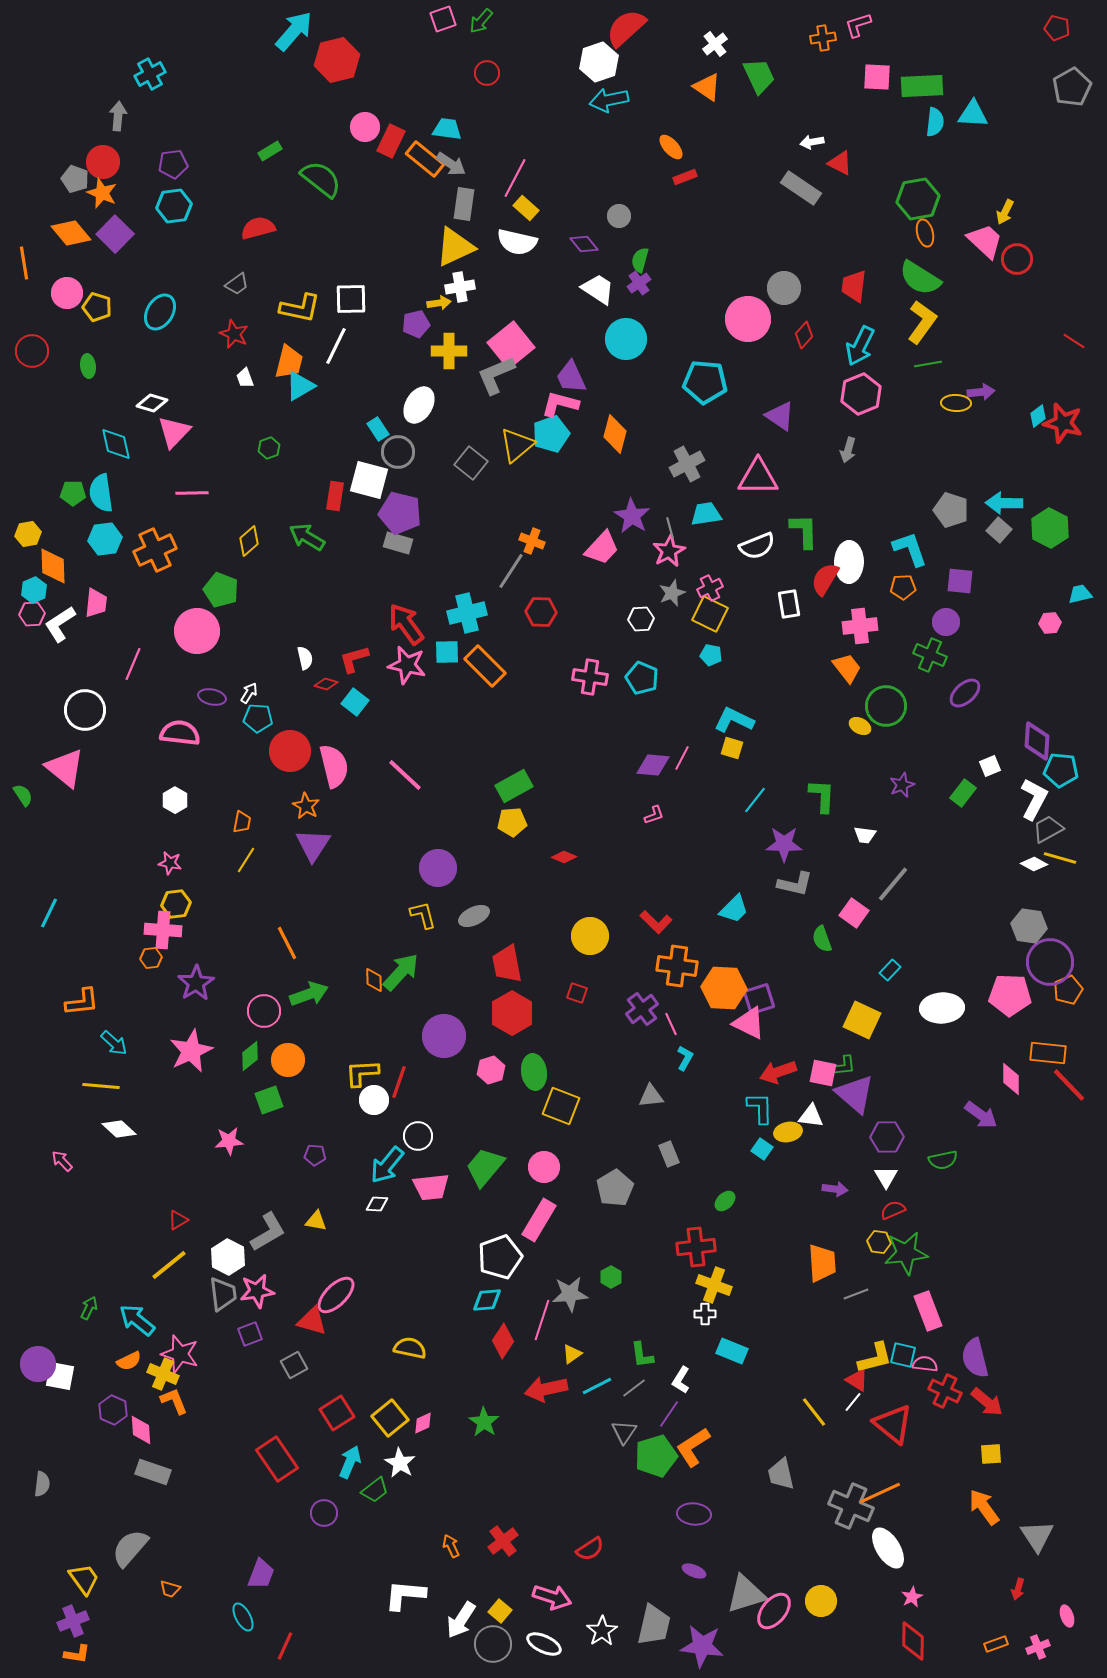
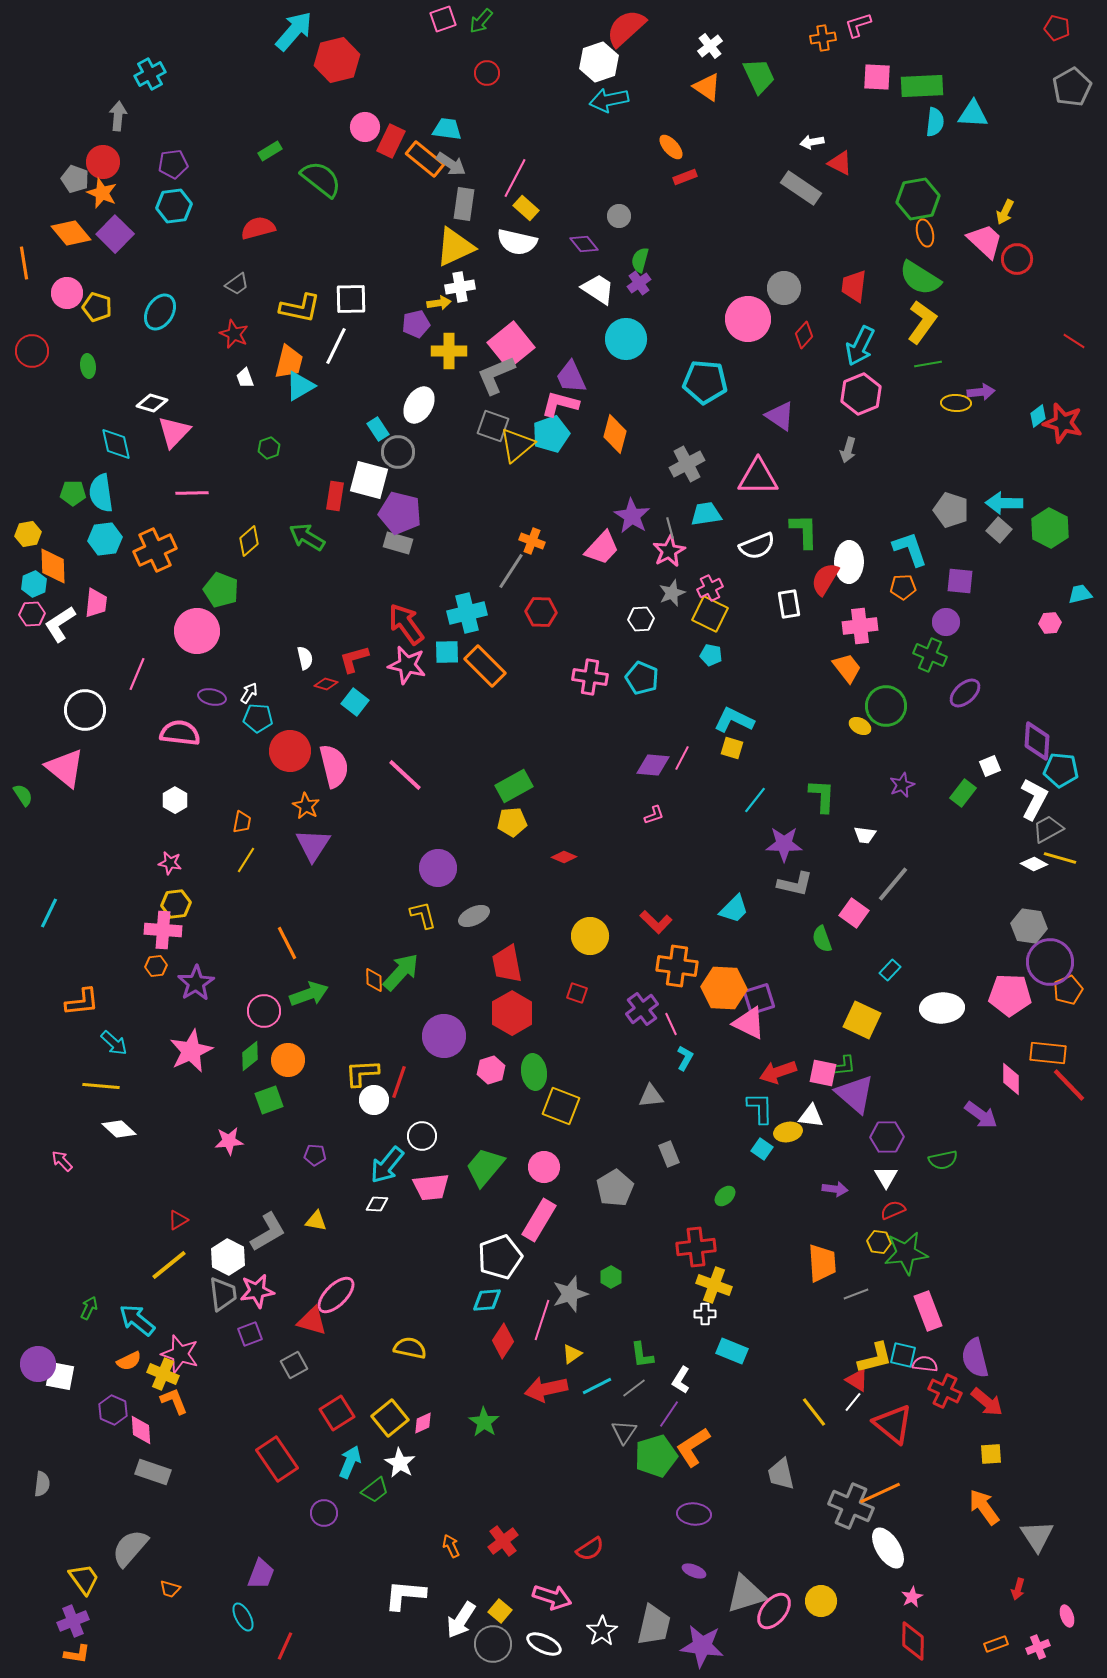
white cross at (715, 44): moved 5 px left, 2 px down
gray square at (471, 463): moved 22 px right, 37 px up; rotated 20 degrees counterclockwise
cyan hexagon at (34, 590): moved 6 px up
pink line at (133, 664): moved 4 px right, 10 px down
orange hexagon at (151, 958): moved 5 px right, 8 px down
white circle at (418, 1136): moved 4 px right
green ellipse at (725, 1201): moved 5 px up
gray star at (570, 1294): rotated 12 degrees counterclockwise
